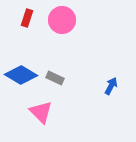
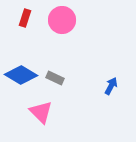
red rectangle: moved 2 px left
